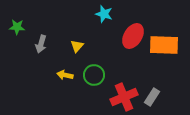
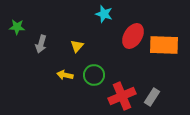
red cross: moved 2 px left, 1 px up
